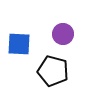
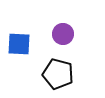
black pentagon: moved 5 px right, 3 px down
